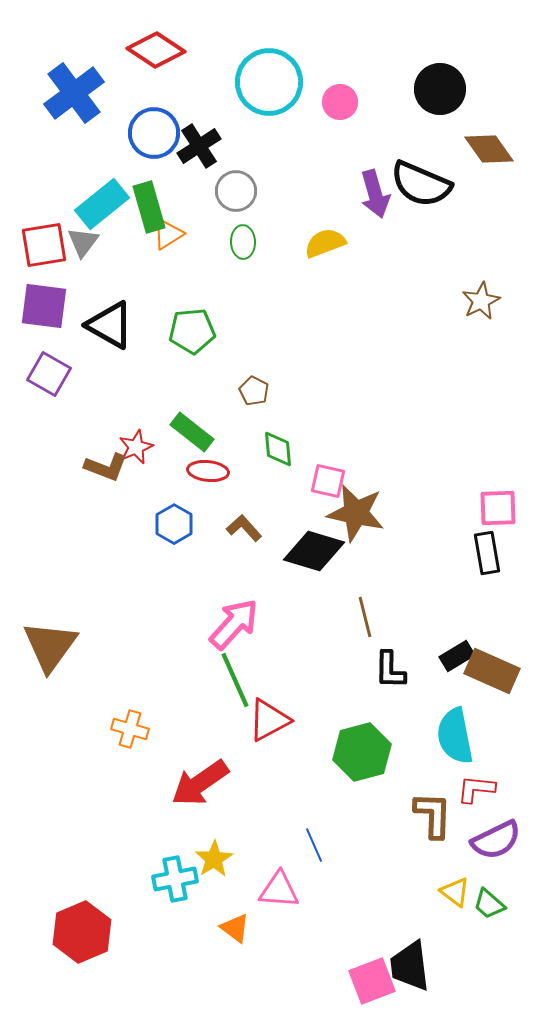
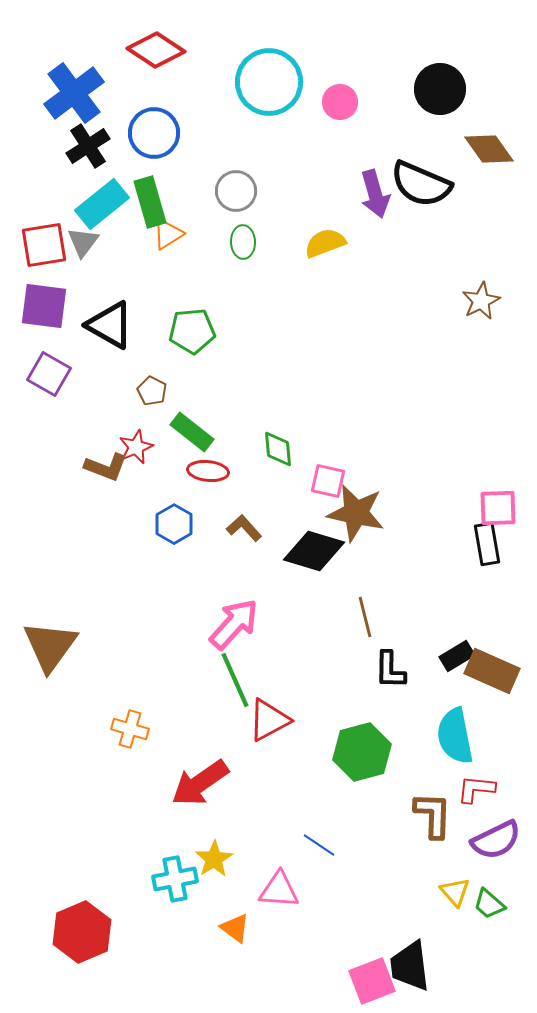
black cross at (199, 146): moved 111 px left
green rectangle at (149, 207): moved 1 px right, 5 px up
brown pentagon at (254, 391): moved 102 px left
black rectangle at (487, 553): moved 9 px up
blue line at (314, 845): moved 5 px right; rotated 32 degrees counterclockwise
yellow triangle at (455, 892): rotated 12 degrees clockwise
